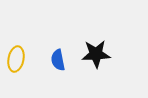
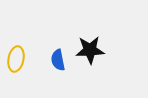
black star: moved 6 px left, 4 px up
